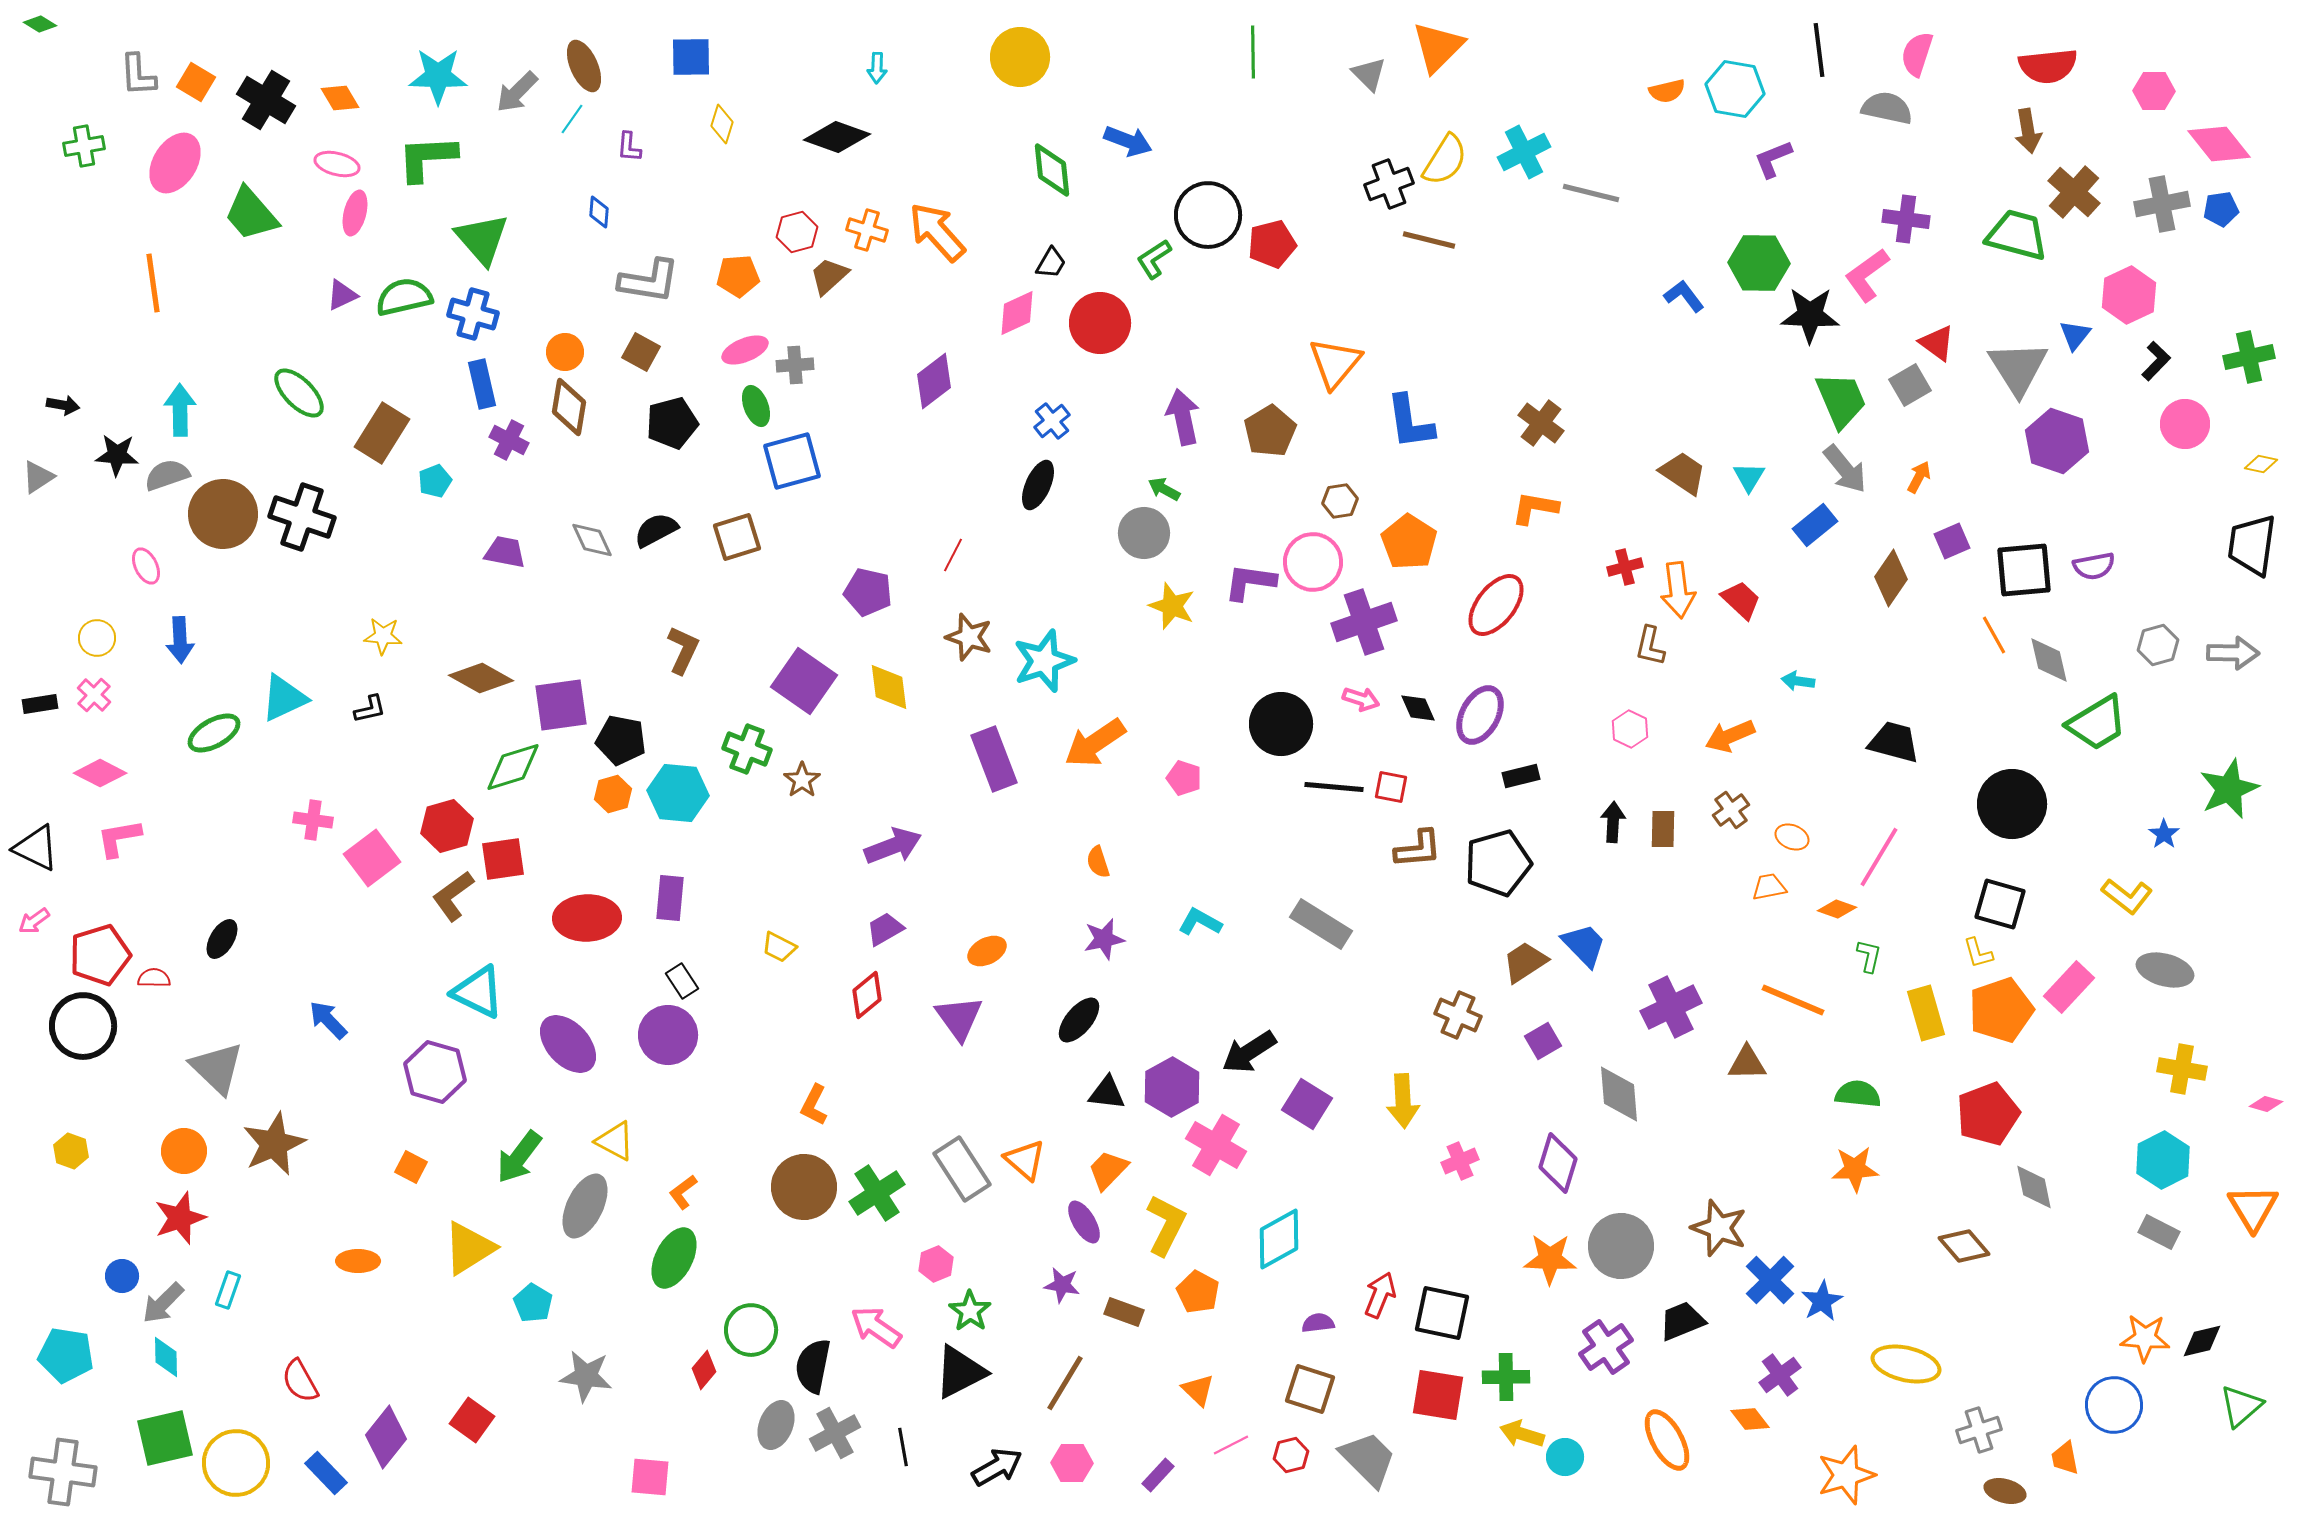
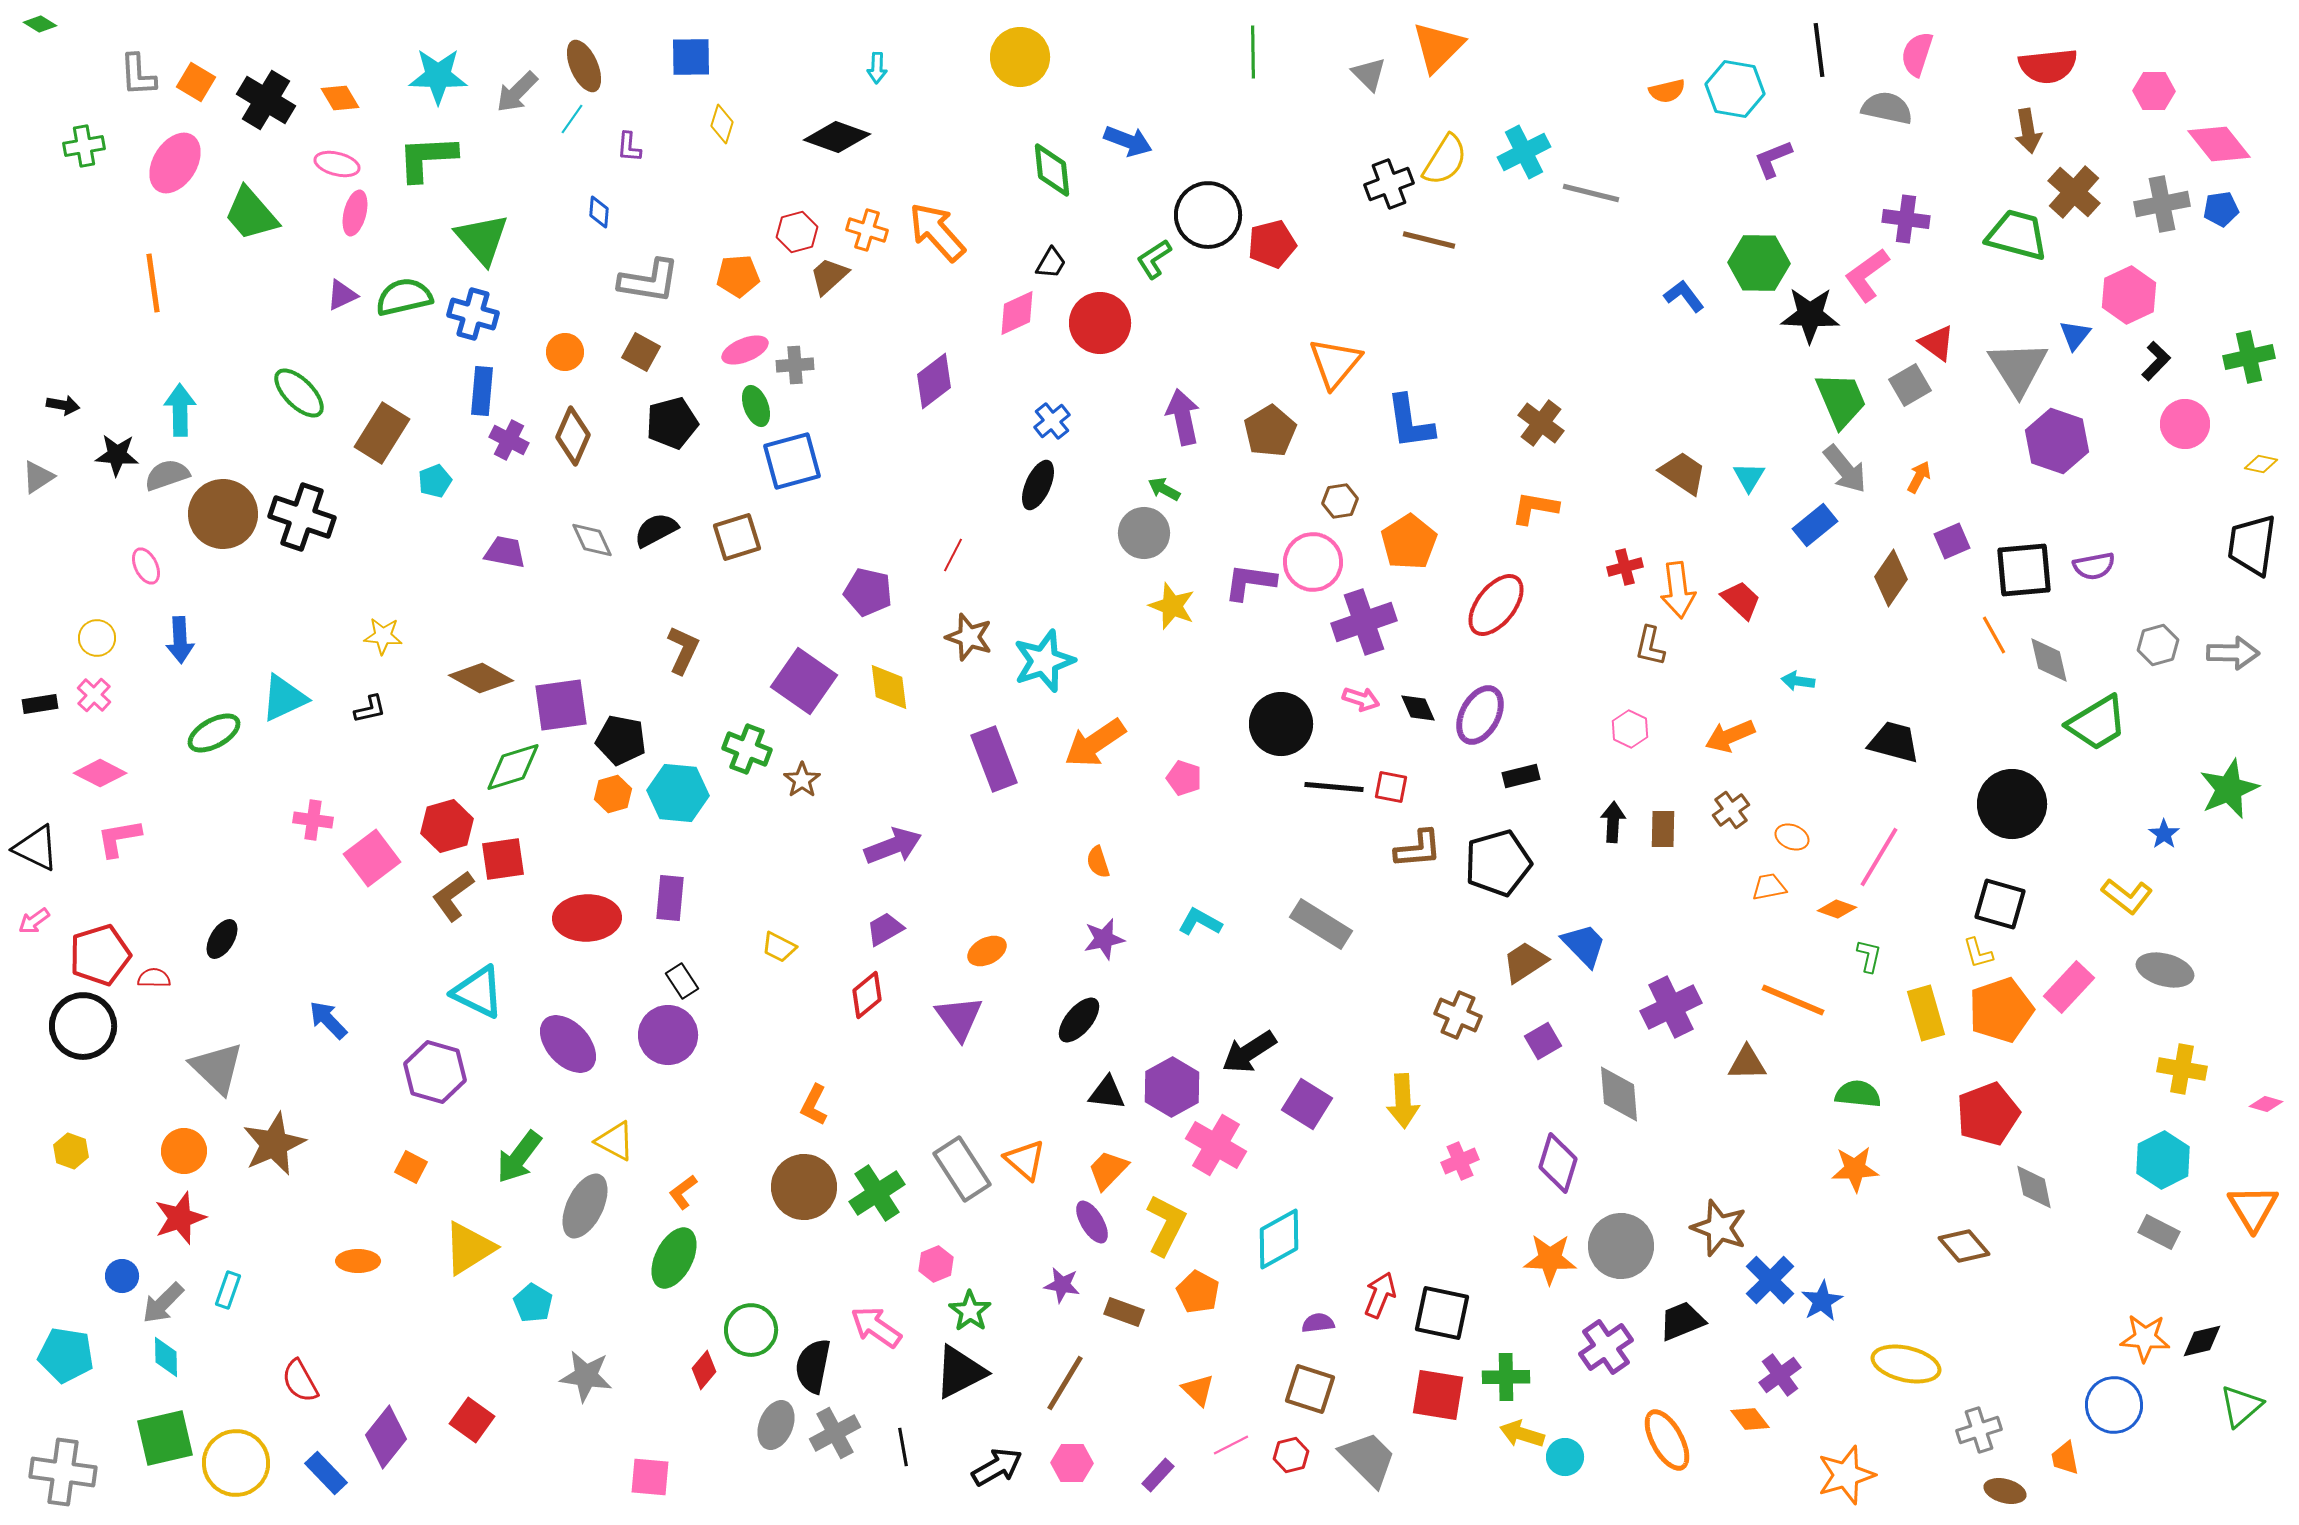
blue rectangle at (482, 384): moved 7 px down; rotated 18 degrees clockwise
brown diamond at (569, 407): moved 4 px right, 29 px down; rotated 14 degrees clockwise
orange pentagon at (1409, 542): rotated 6 degrees clockwise
purple ellipse at (1084, 1222): moved 8 px right
